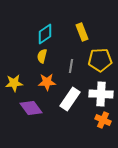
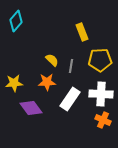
cyan diamond: moved 29 px left, 13 px up; rotated 15 degrees counterclockwise
yellow semicircle: moved 10 px right, 4 px down; rotated 120 degrees clockwise
